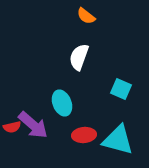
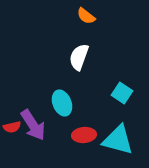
cyan square: moved 1 px right, 4 px down; rotated 10 degrees clockwise
purple arrow: rotated 16 degrees clockwise
